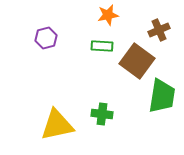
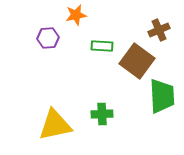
orange star: moved 32 px left
purple hexagon: moved 2 px right; rotated 10 degrees clockwise
green trapezoid: rotated 12 degrees counterclockwise
green cross: rotated 10 degrees counterclockwise
yellow triangle: moved 2 px left
